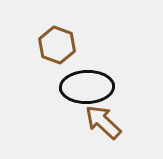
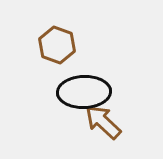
black ellipse: moved 3 px left, 5 px down
